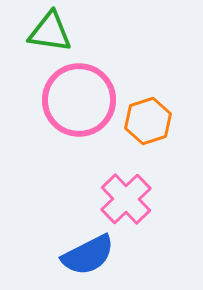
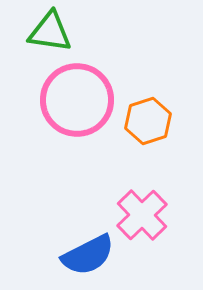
pink circle: moved 2 px left
pink cross: moved 16 px right, 16 px down
